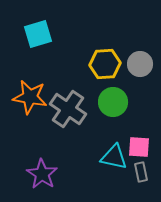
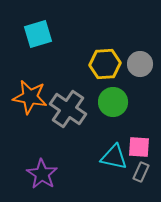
gray rectangle: rotated 36 degrees clockwise
